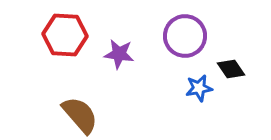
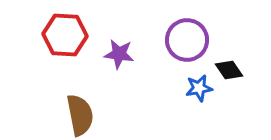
purple circle: moved 2 px right, 4 px down
black diamond: moved 2 px left, 1 px down
brown semicircle: rotated 30 degrees clockwise
